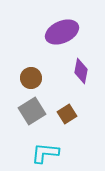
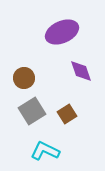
purple diamond: rotated 30 degrees counterclockwise
brown circle: moved 7 px left
cyan L-shape: moved 2 px up; rotated 20 degrees clockwise
